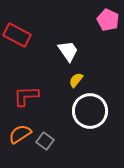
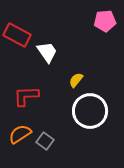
pink pentagon: moved 3 px left, 1 px down; rotated 30 degrees counterclockwise
white trapezoid: moved 21 px left, 1 px down
